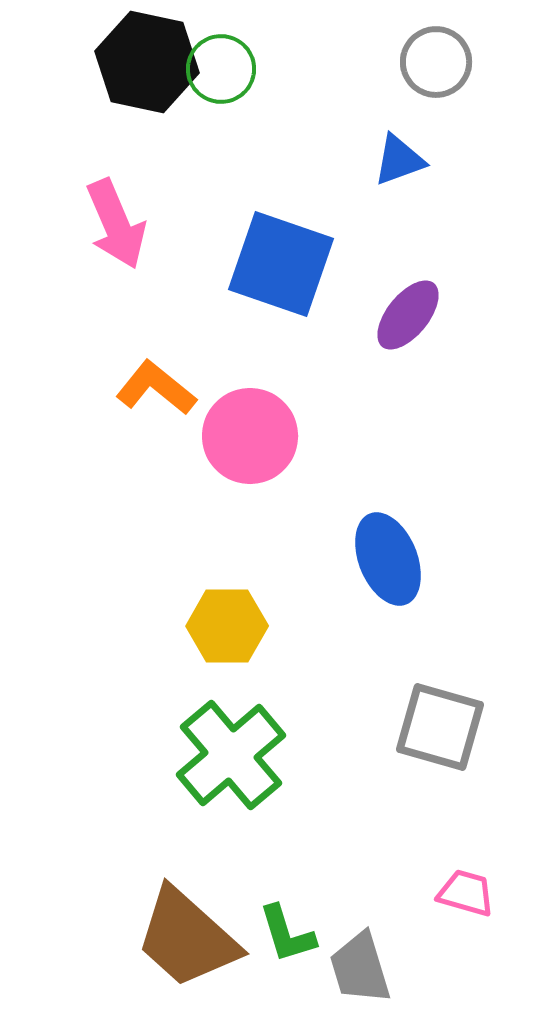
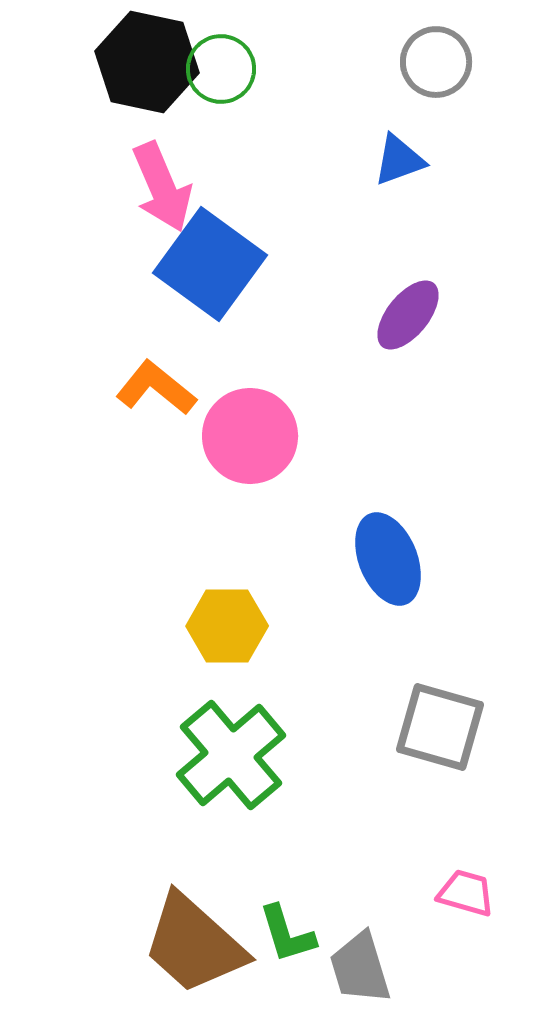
pink arrow: moved 46 px right, 37 px up
blue square: moved 71 px left; rotated 17 degrees clockwise
brown trapezoid: moved 7 px right, 6 px down
